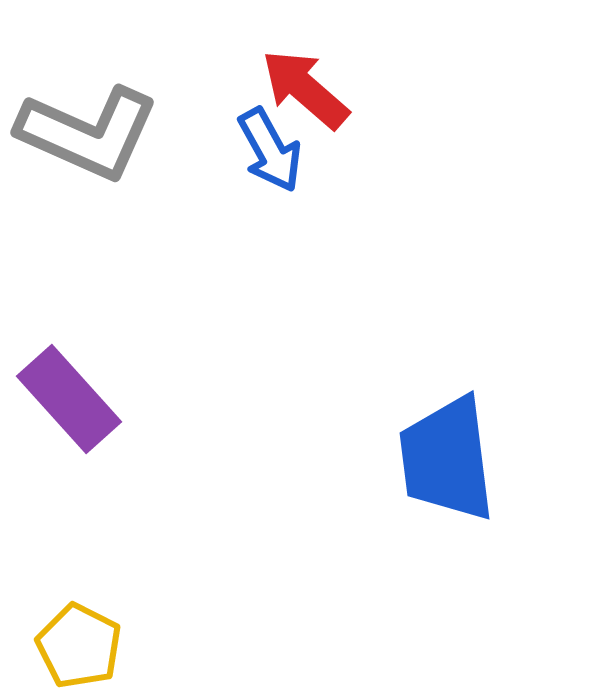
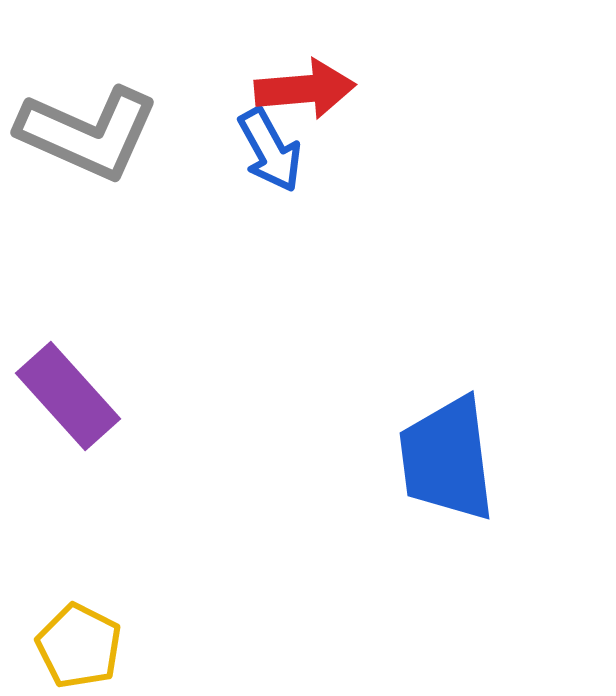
red arrow: rotated 134 degrees clockwise
purple rectangle: moved 1 px left, 3 px up
